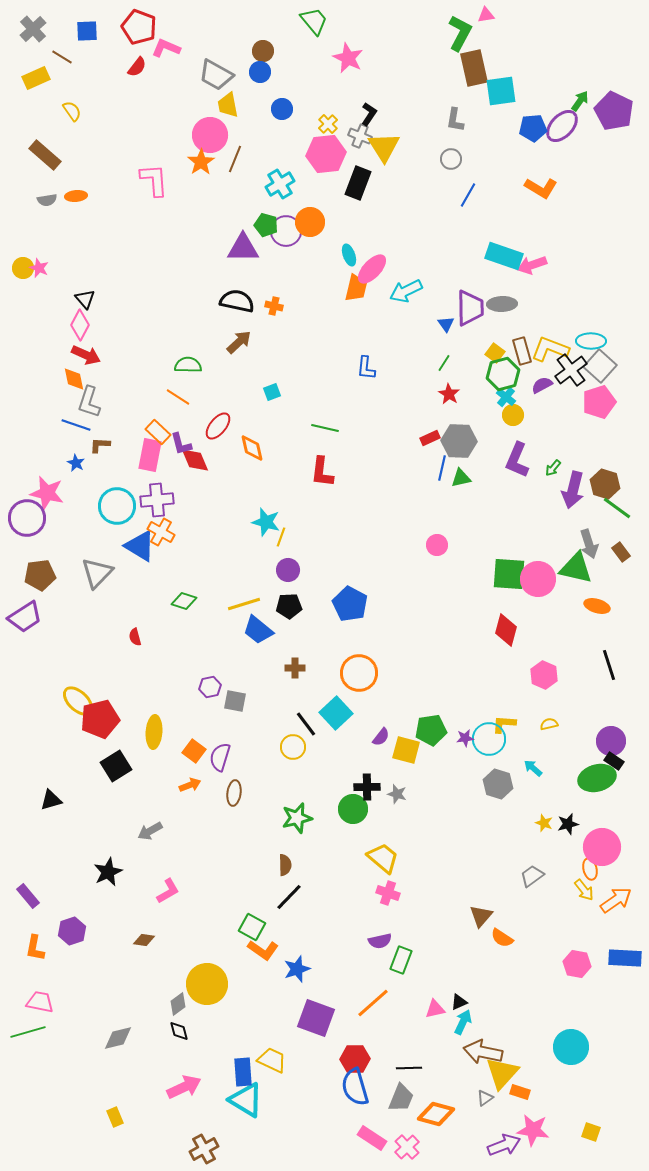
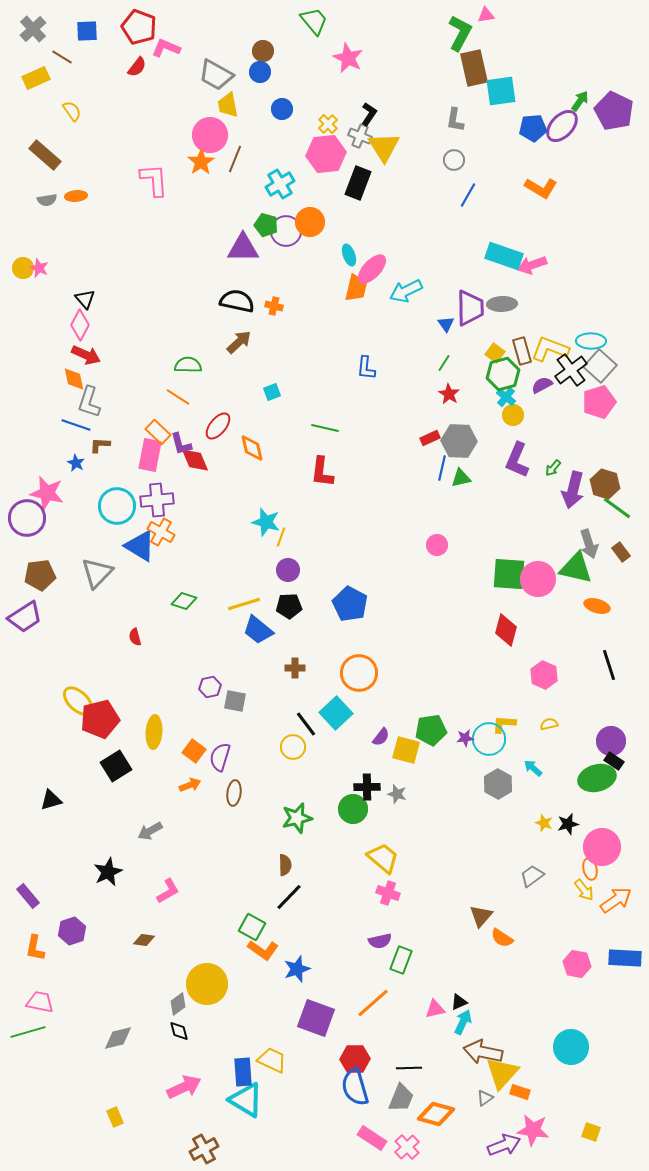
gray circle at (451, 159): moved 3 px right, 1 px down
gray hexagon at (498, 784): rotated 12 degrees clockwise
